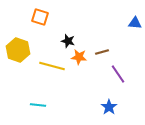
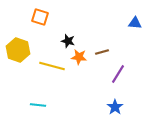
purple line: rotated 66 degrees clockwise
blue star: moved 6 px right
